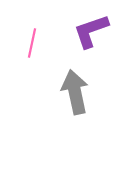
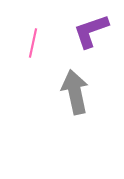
pink line: moved 1 px right
